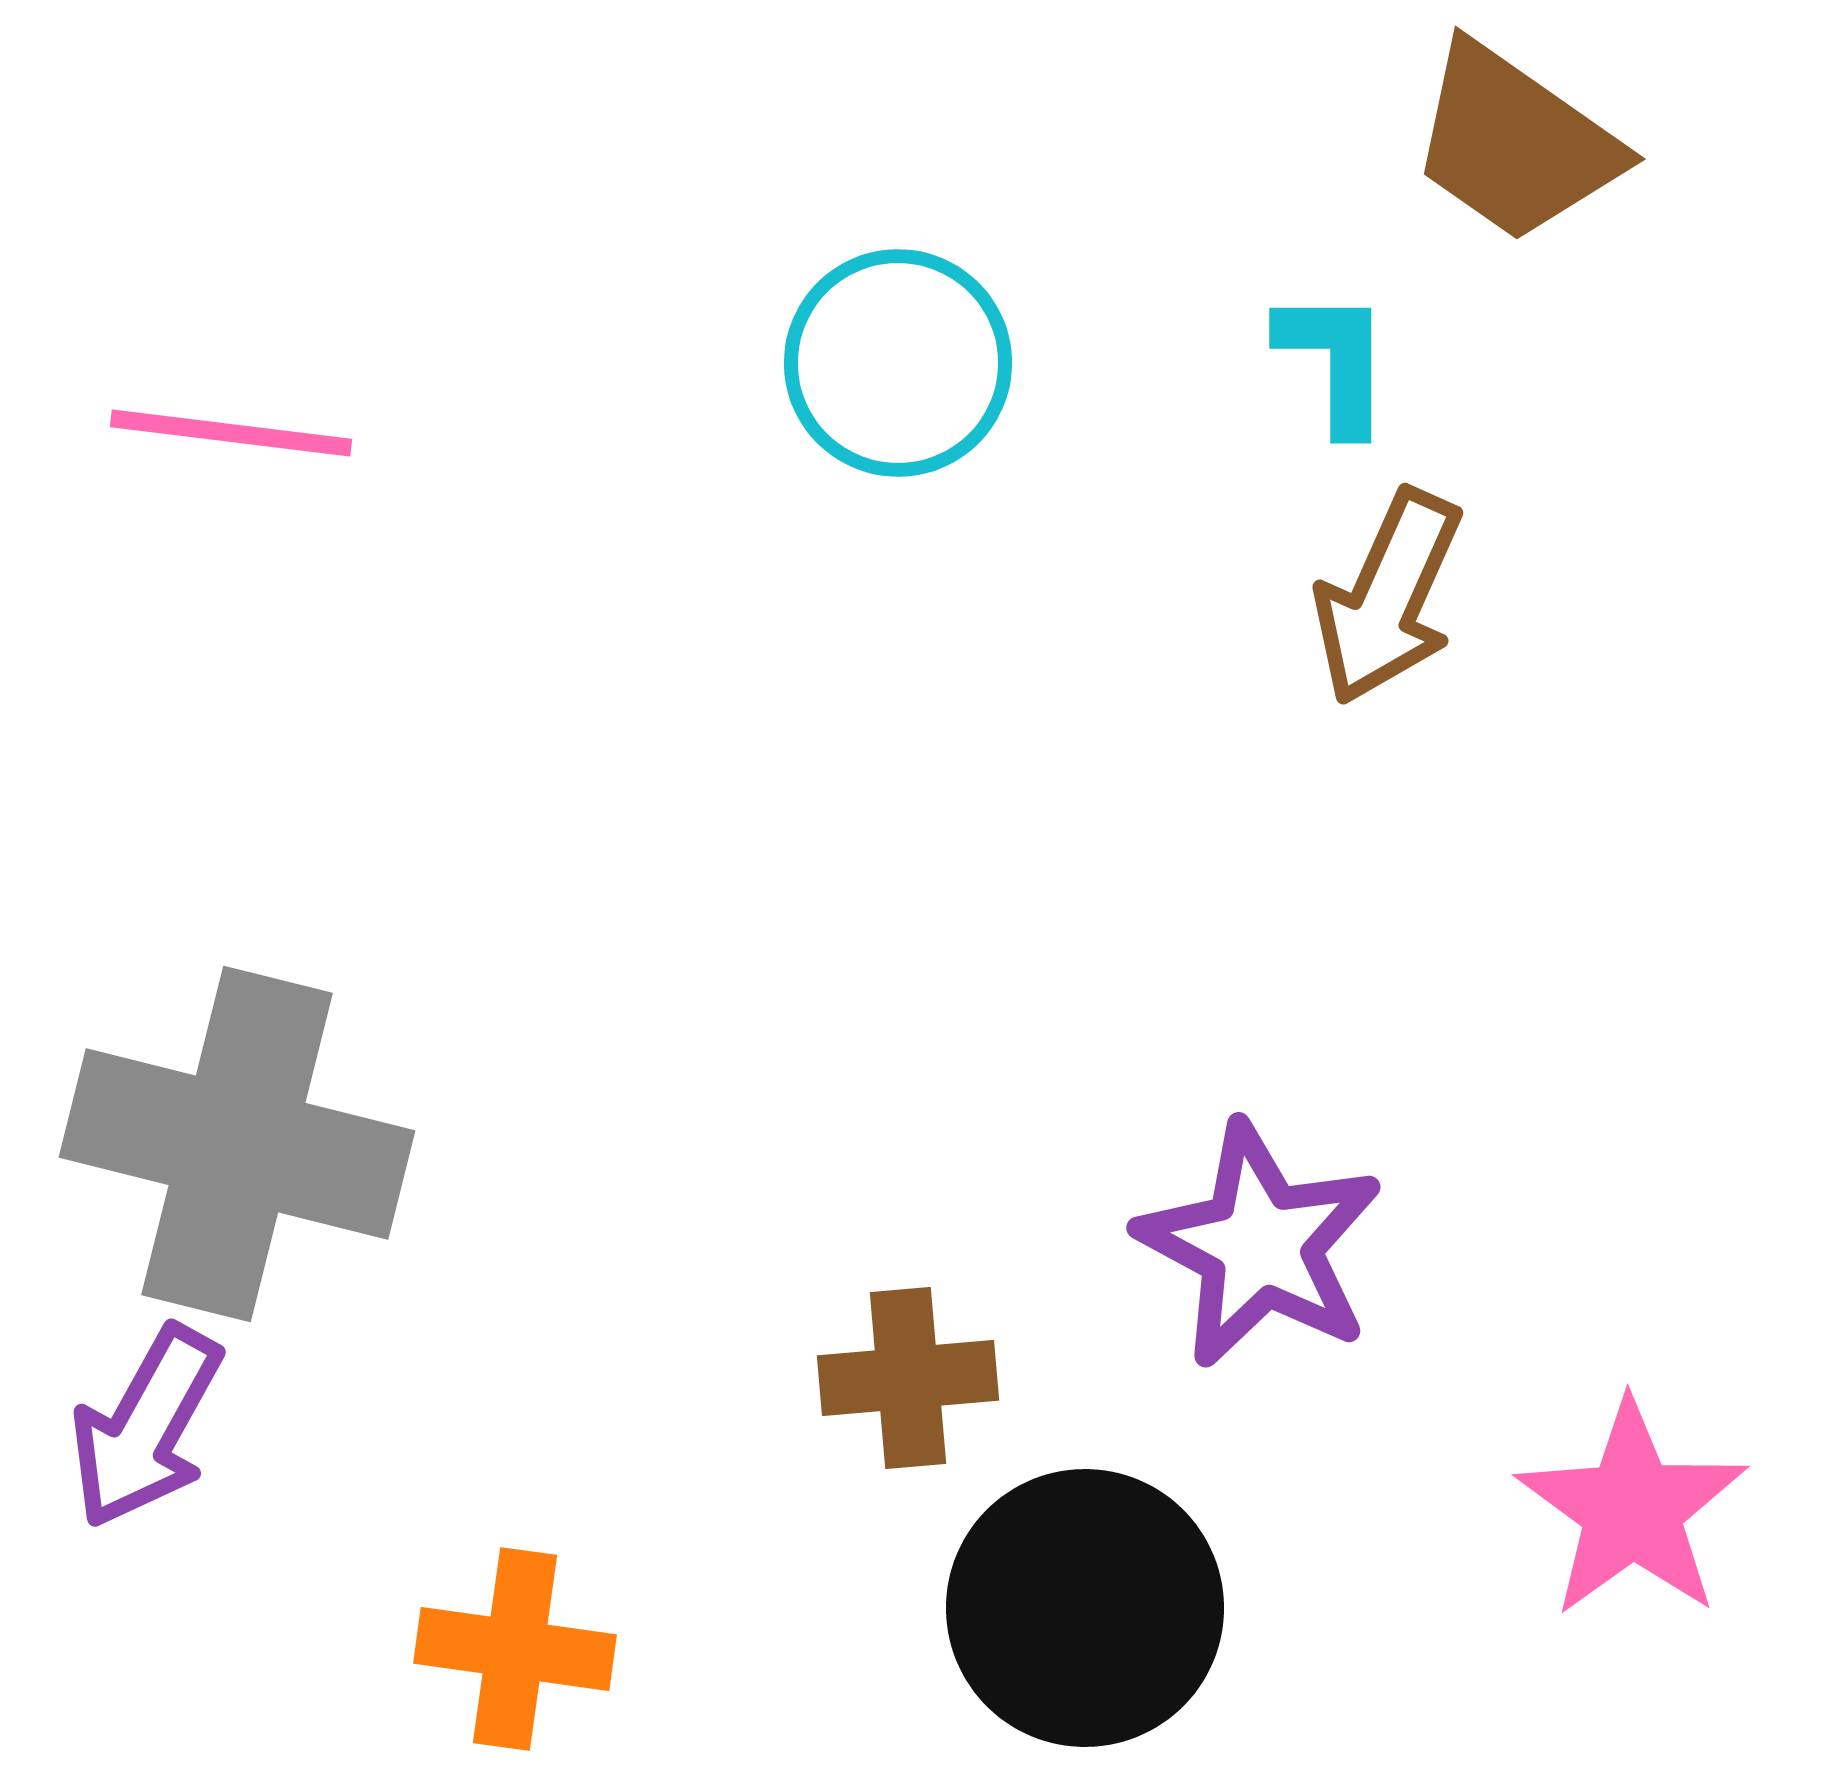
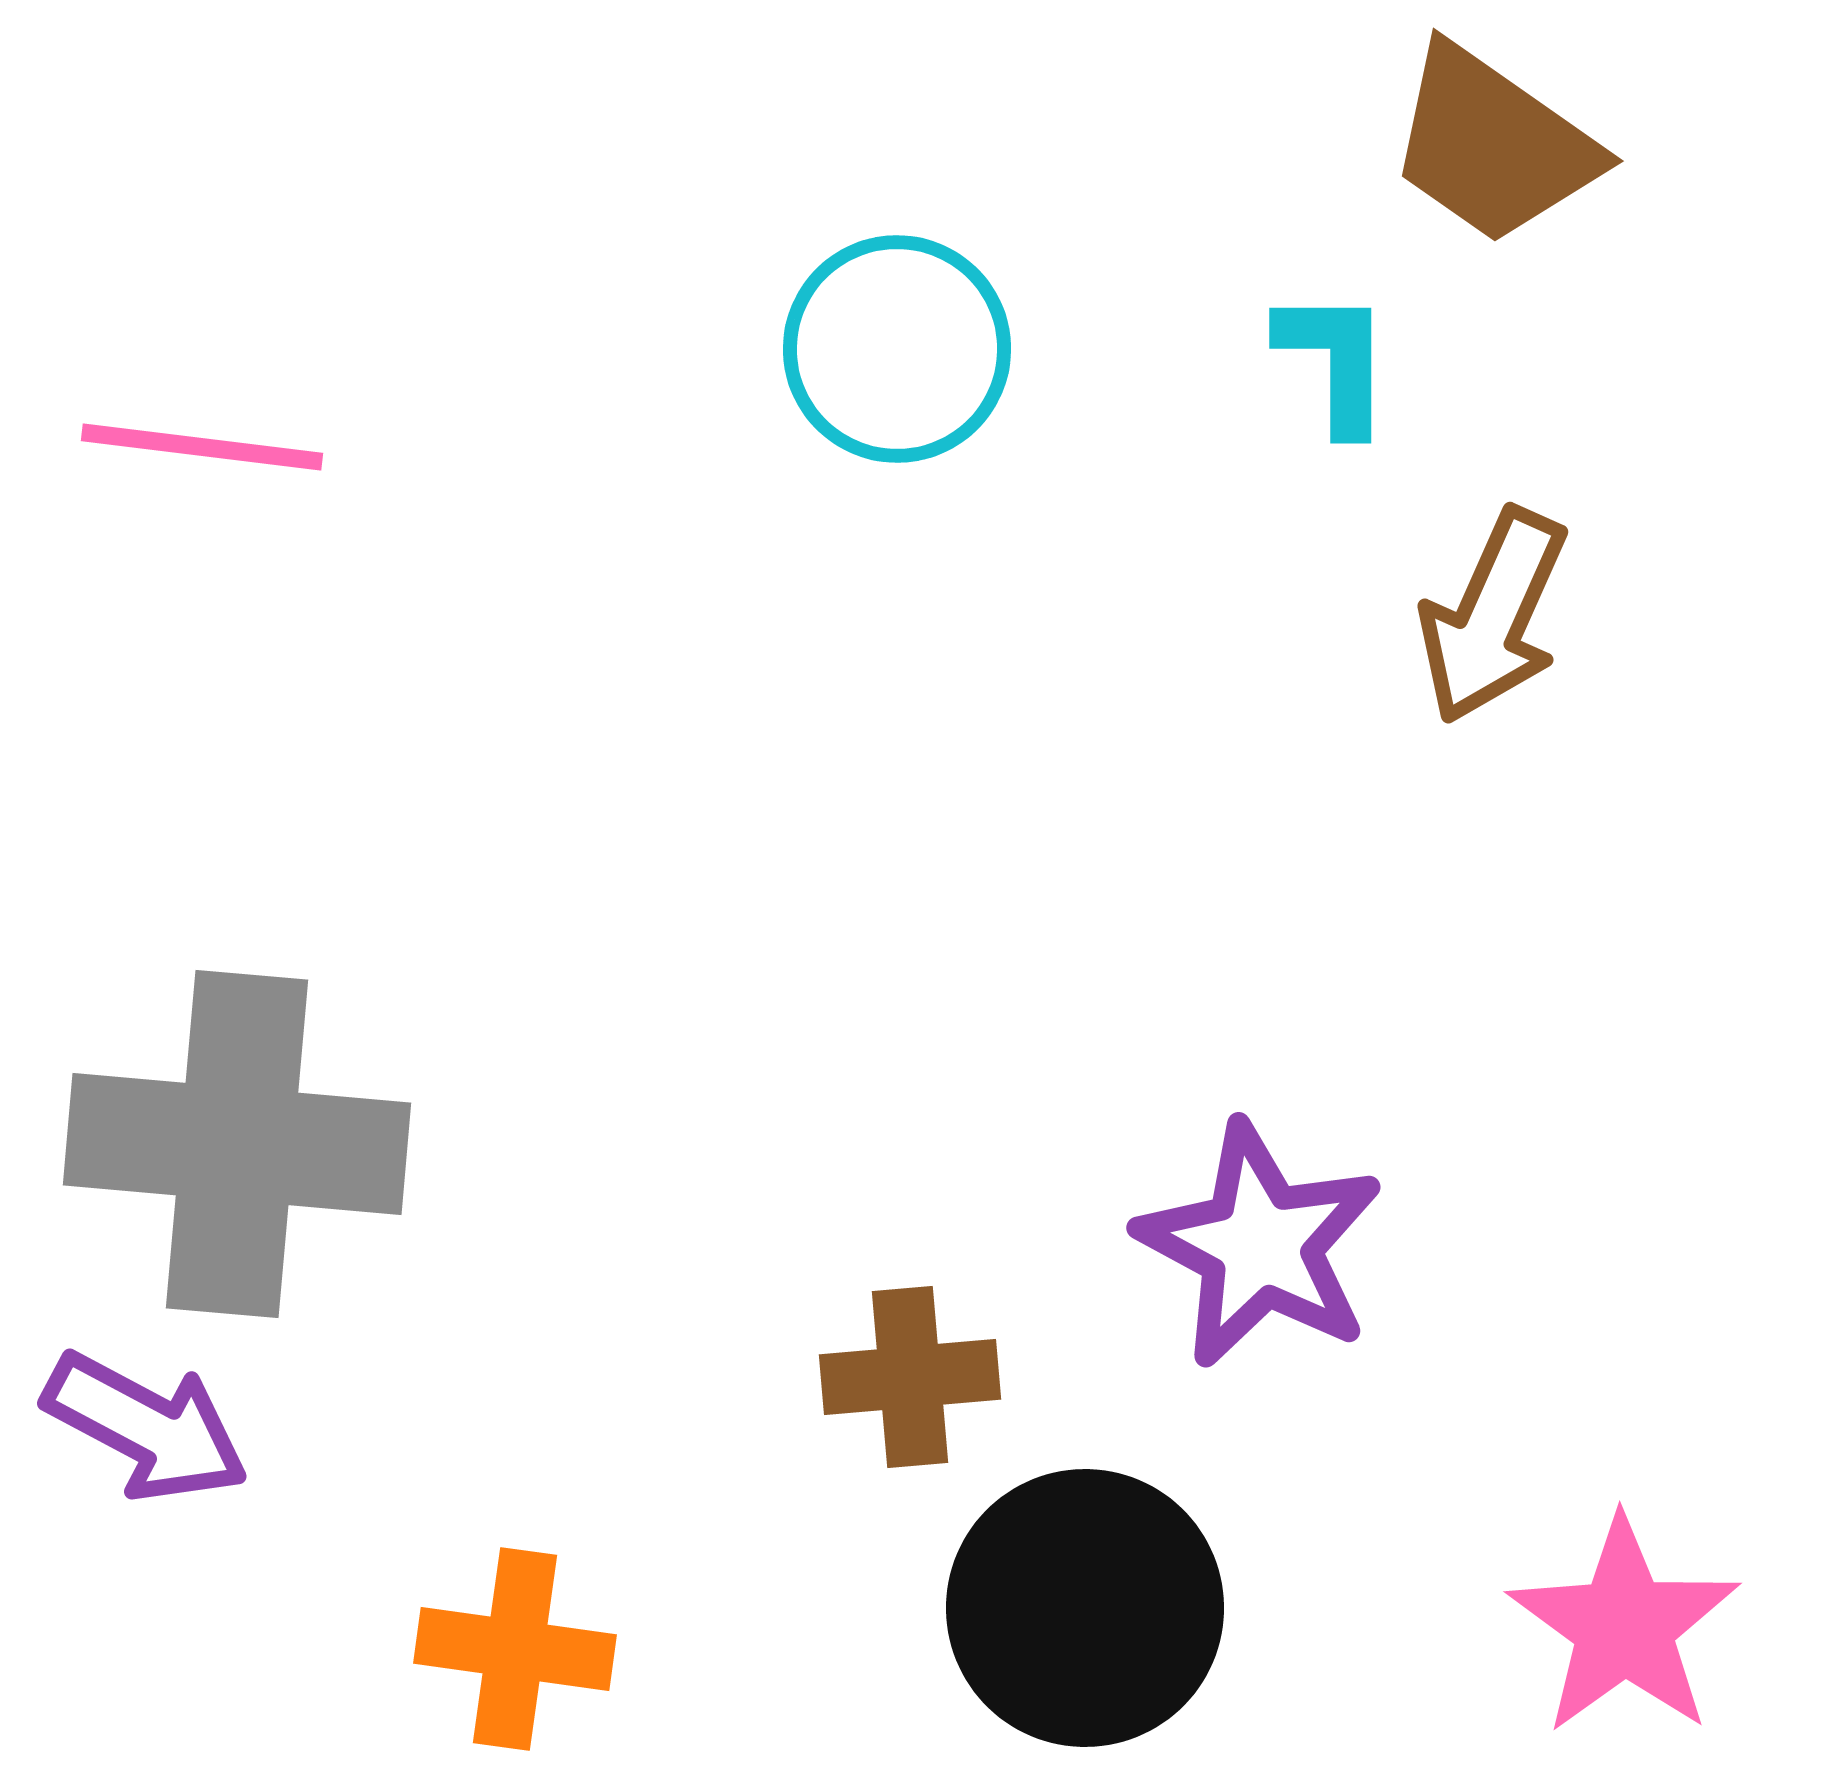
brown trapezoid: moved 22 px left, 2 px down
cyan circle: moved 1 px left, 14 px up
pink line: moved 29 px left, 14 px down
brown arrow: moved 105 px right, 19 px down
gray cross: rotated 9 degrees counterclockwise
brown cross: moved 2 px right, 1 px up
purple arrow: rotated 91 degrees counterclockwise
pink star: moved 8 px left, 117 px down
